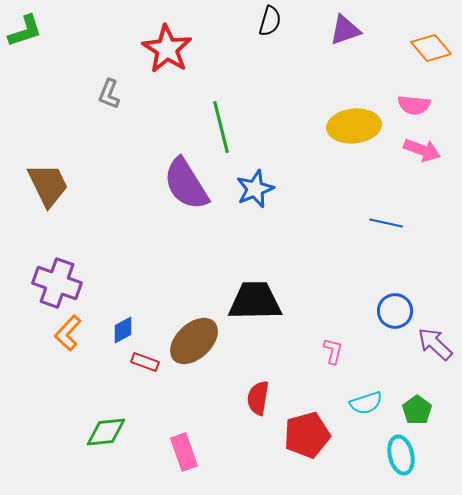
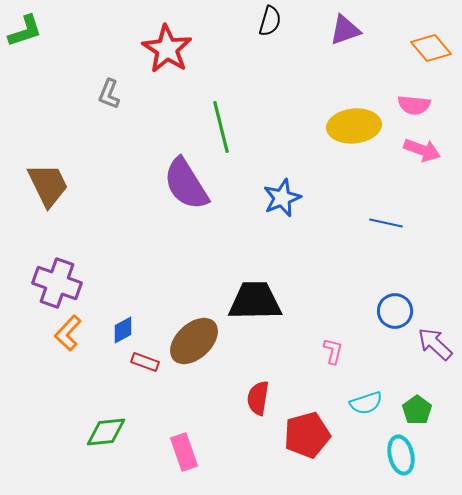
blue star: moved 27 px right, 9 px down
